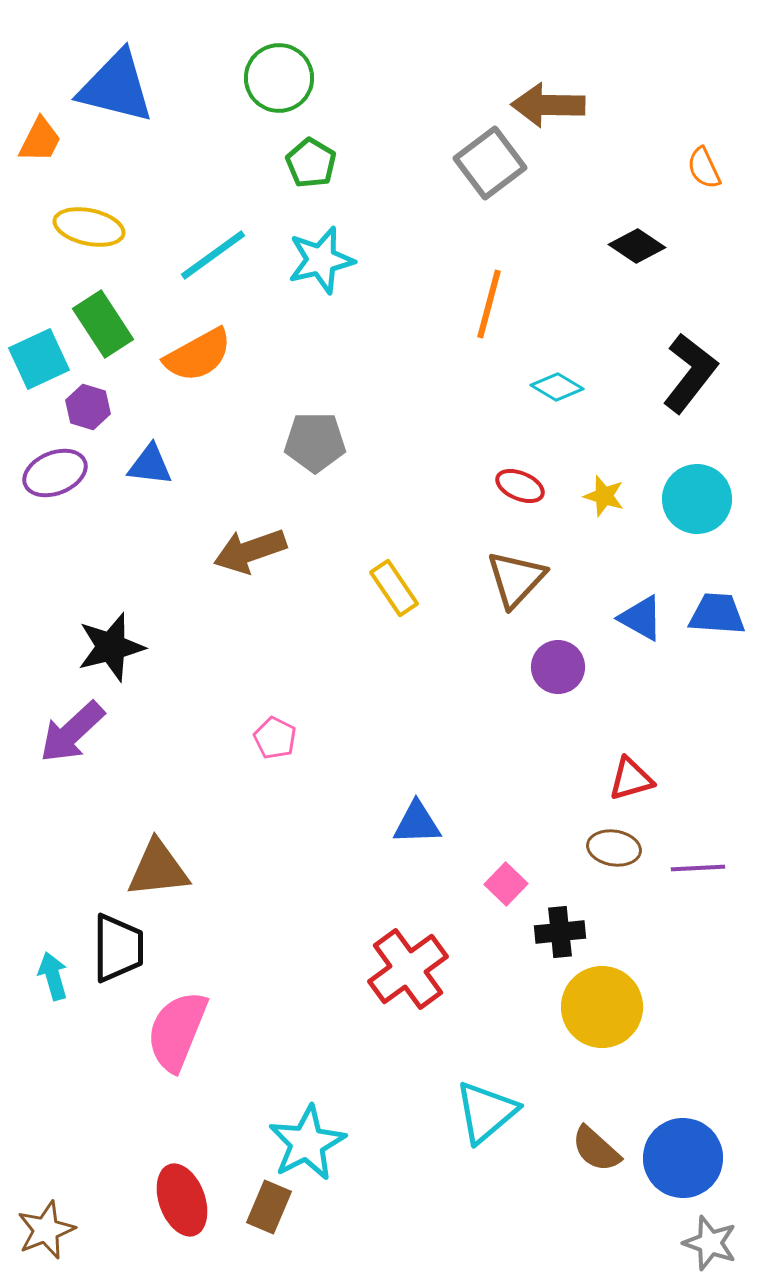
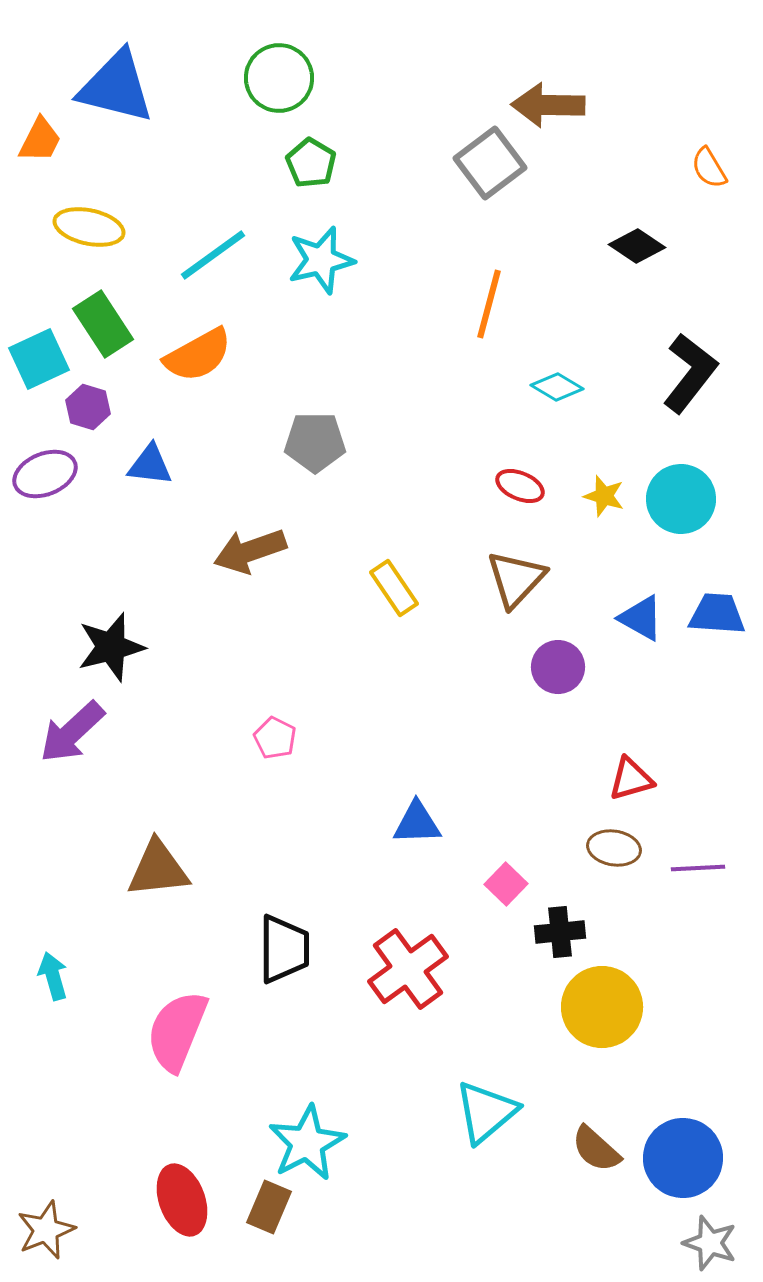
orange semicircle at (704, 168): moved 5 px right; rotated 6 degrees counterclockwise
purple ellipse at (55, 473): moved 10 px left, 1 px down
cyan circle at (697, 499): moved 16 px left
black trapezoid at (118, 948): moved 166 px right, 1 px down
